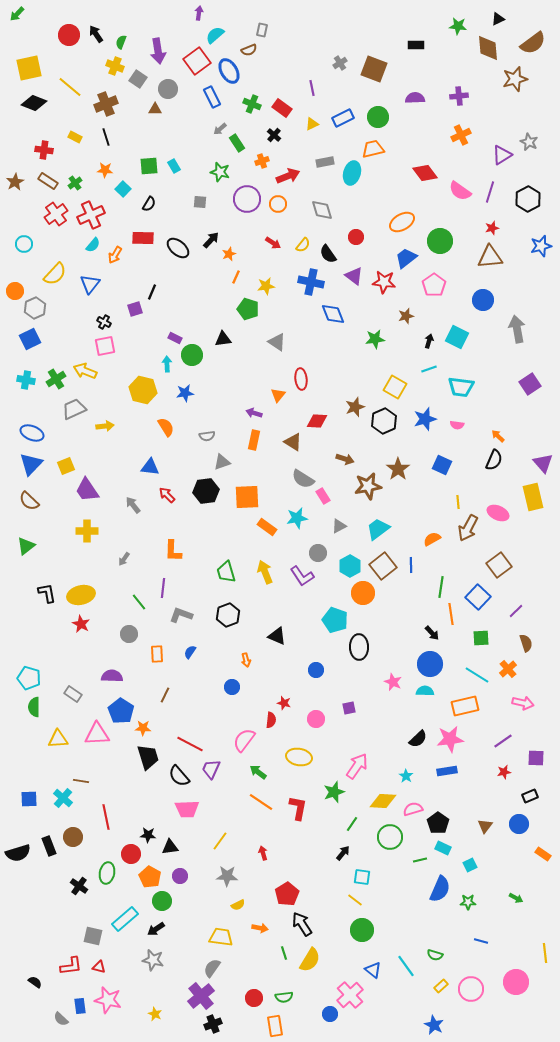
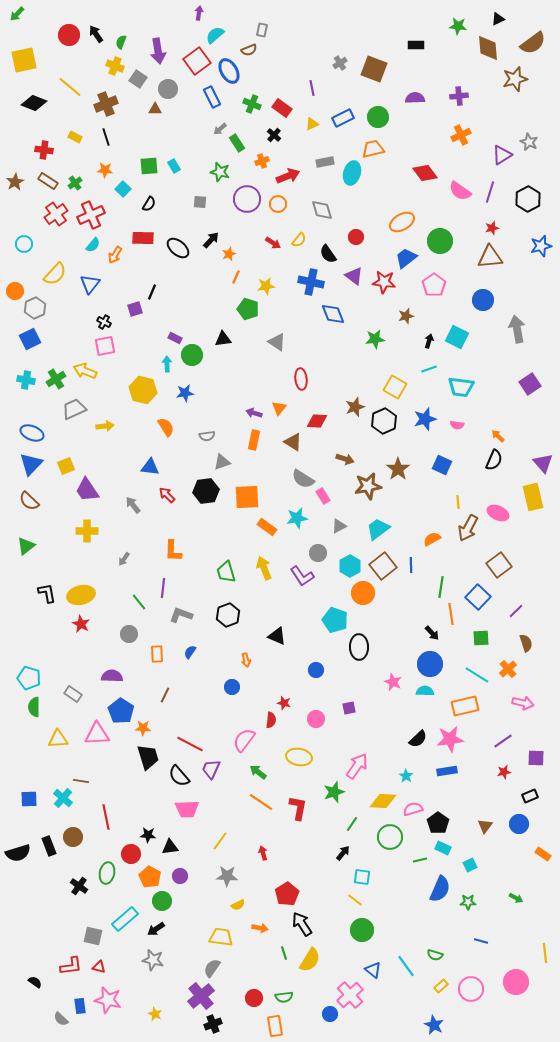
yellow square at (29, 68): moved 5 px left, 8 px up
yellow semicircle at (303, 245): moved 4 px left, 5 px up
orange triangle at (278, 395): moved 1 px right, 13 px down
yellow arrow at (265, 572): moved 1 px left, 4 px up
